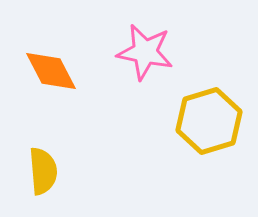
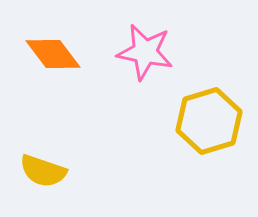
orange diamond: moved 2 px right, 17 px up; rotated 10 degrees counterclockwise
yellow semicircle: rotated 114 degrees clockwise
